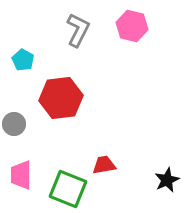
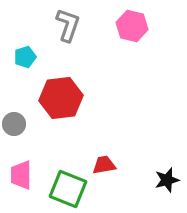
gray L-shape: moved 10 px left, 5 px up; rotated 8 degrees counterclockwise
cyan pentagon: moved 2 px right, 3 px up; rotated 25 degrees clockwise
black star: rotated 10 degrees clockwise
